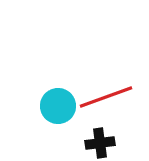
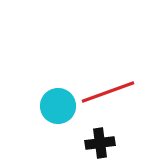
red line: moved 2 px right, 5 px up
